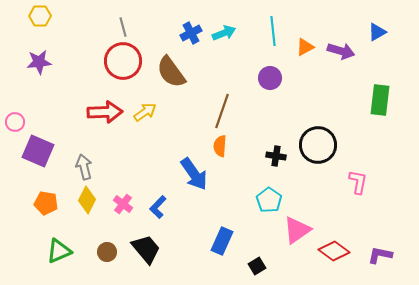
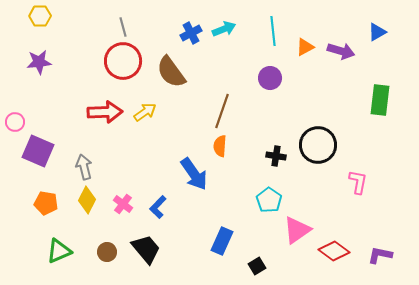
cyan arrow: moved 4 px up
